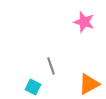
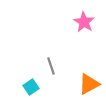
pink star: rotated 15 degrees clockwise
cyan square: moved 2 px left; rotated 28 degrees clockwise
